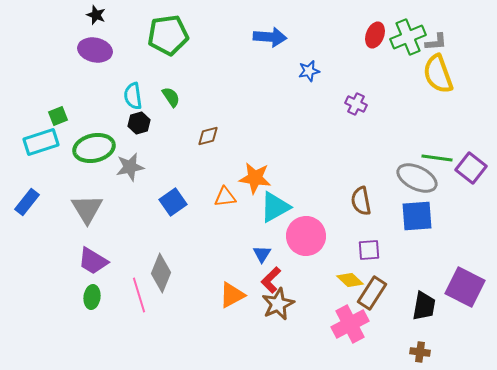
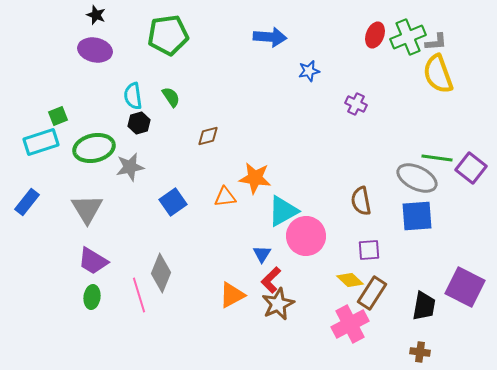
cyan triangle at (275, 207): moved 8 px right, 4 px down
